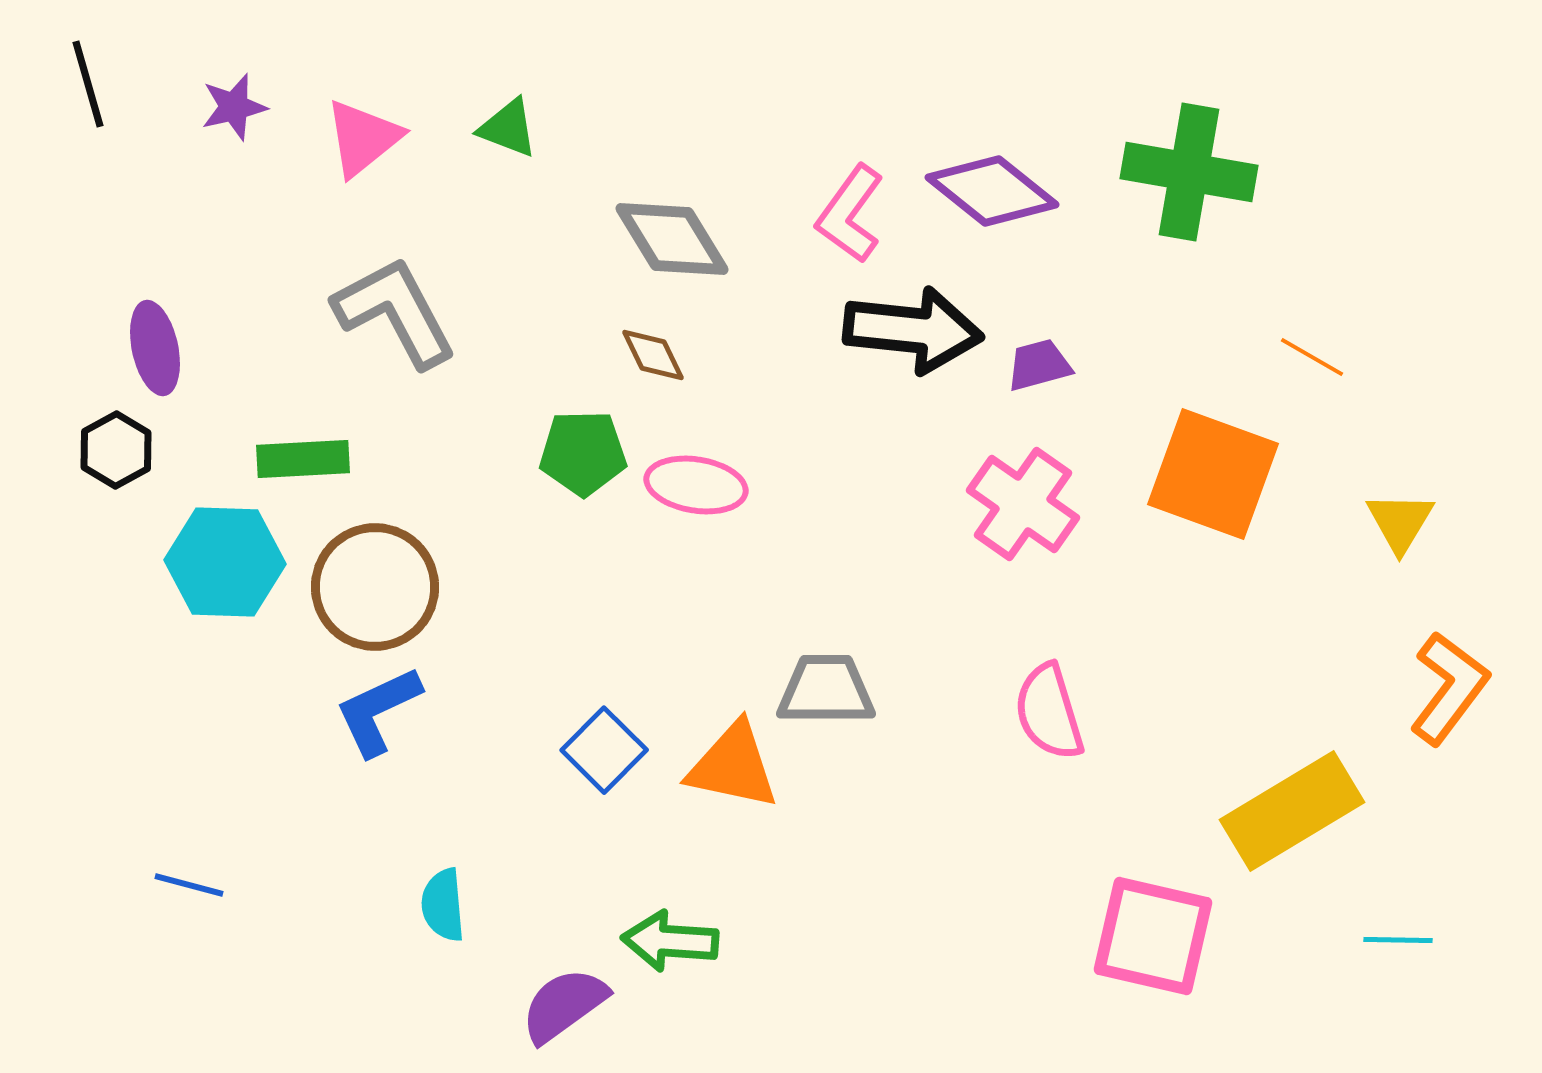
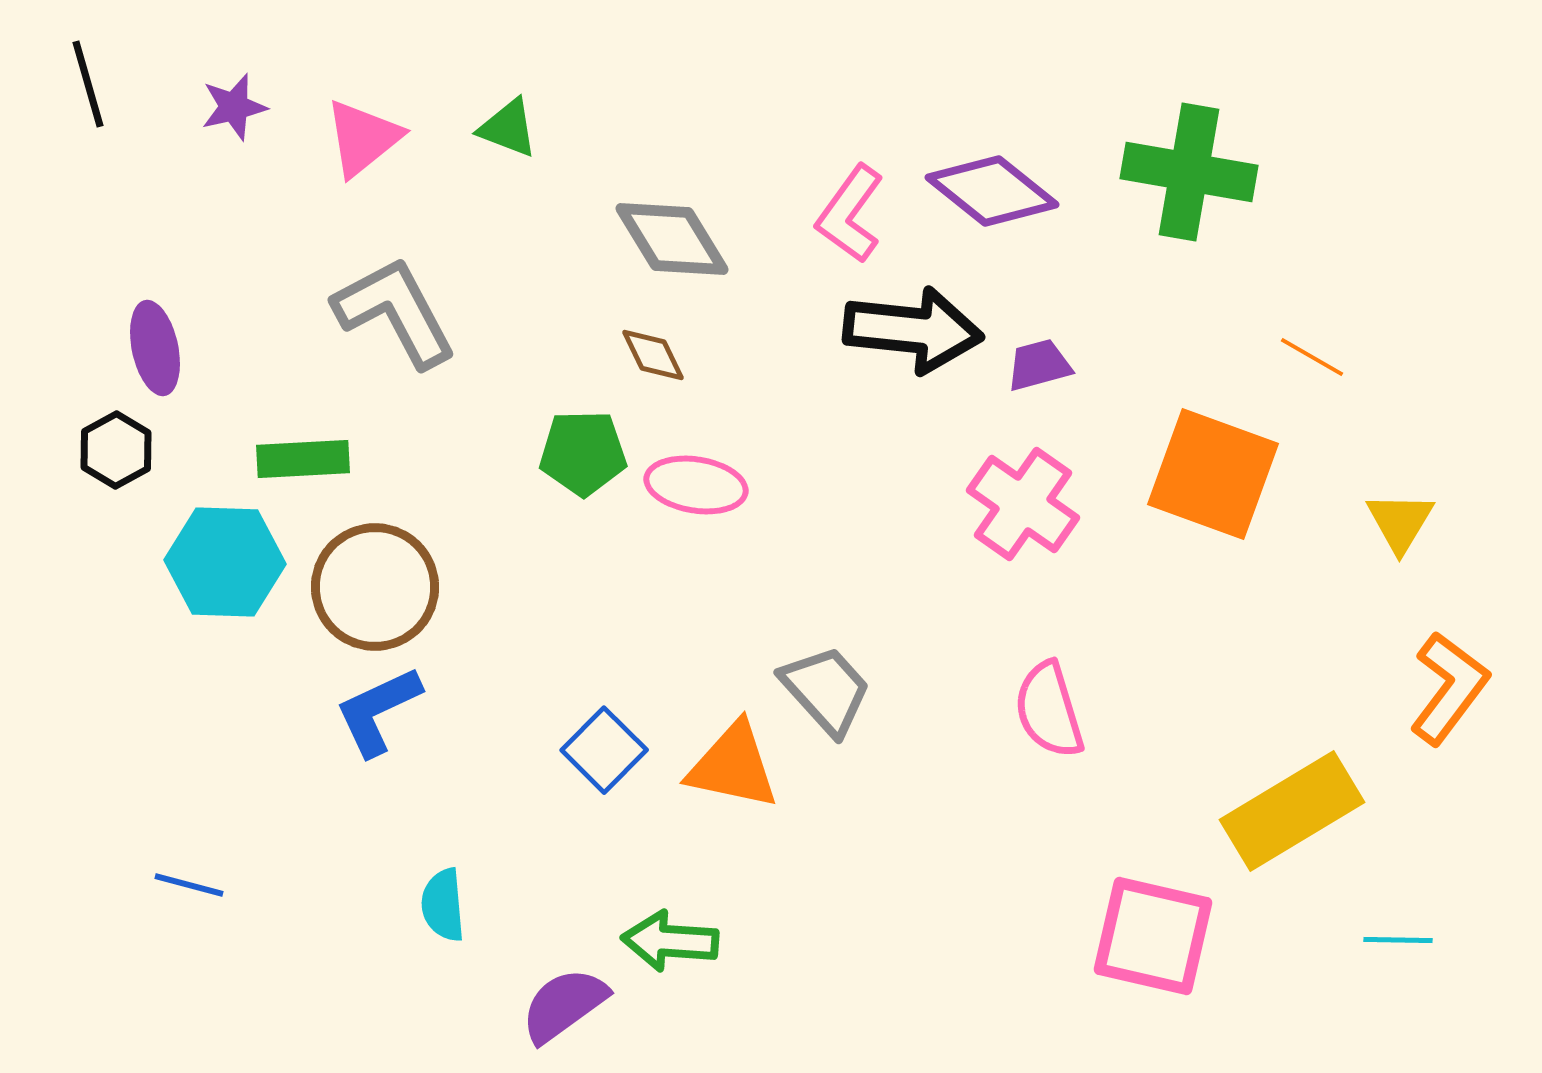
gray trapezoid: rotated 48 degrees clockwise
pink semicircle: moved 2 px up
